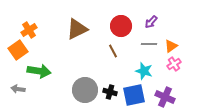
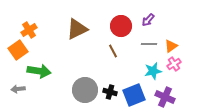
purple arrow: moved 3 px left, 2 px up
cyan star: moved 9 px right; rotated 30 degrees counterclockwise
gray arrow: rotated 16 degrees counterclockwise
blue square: rotated 10 degrees counterclockwise
